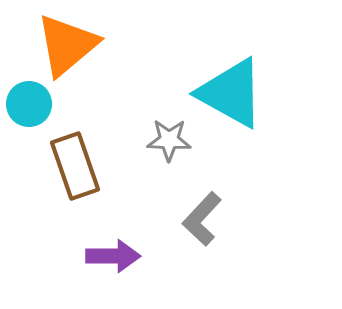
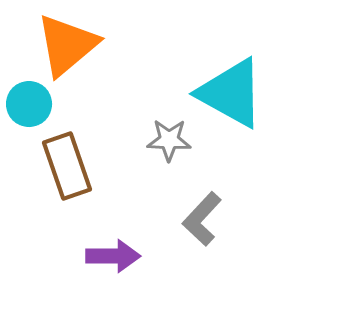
brown rectangle: moved 8 px left
